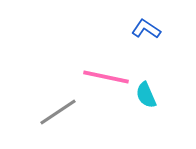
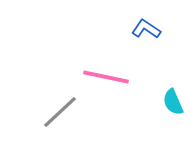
cyan semicircle: moved 27 px right, 7 px down
gray line: moved 2 px right; rotated 9 degrees counterclockwise
